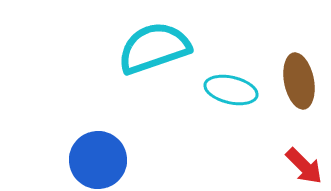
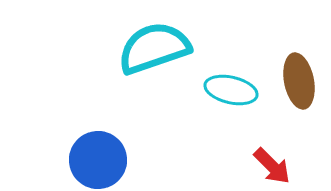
red arrow: moved 32 px left
